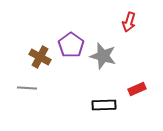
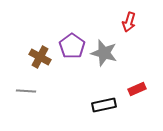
purple pentagon: moved 1 px right, 1 px down
gray star: moved 1 px right, 3 px up
gray line: moved 1 px left, 3 px down
black rectangle: rotated 10 degrees counterclockwise
